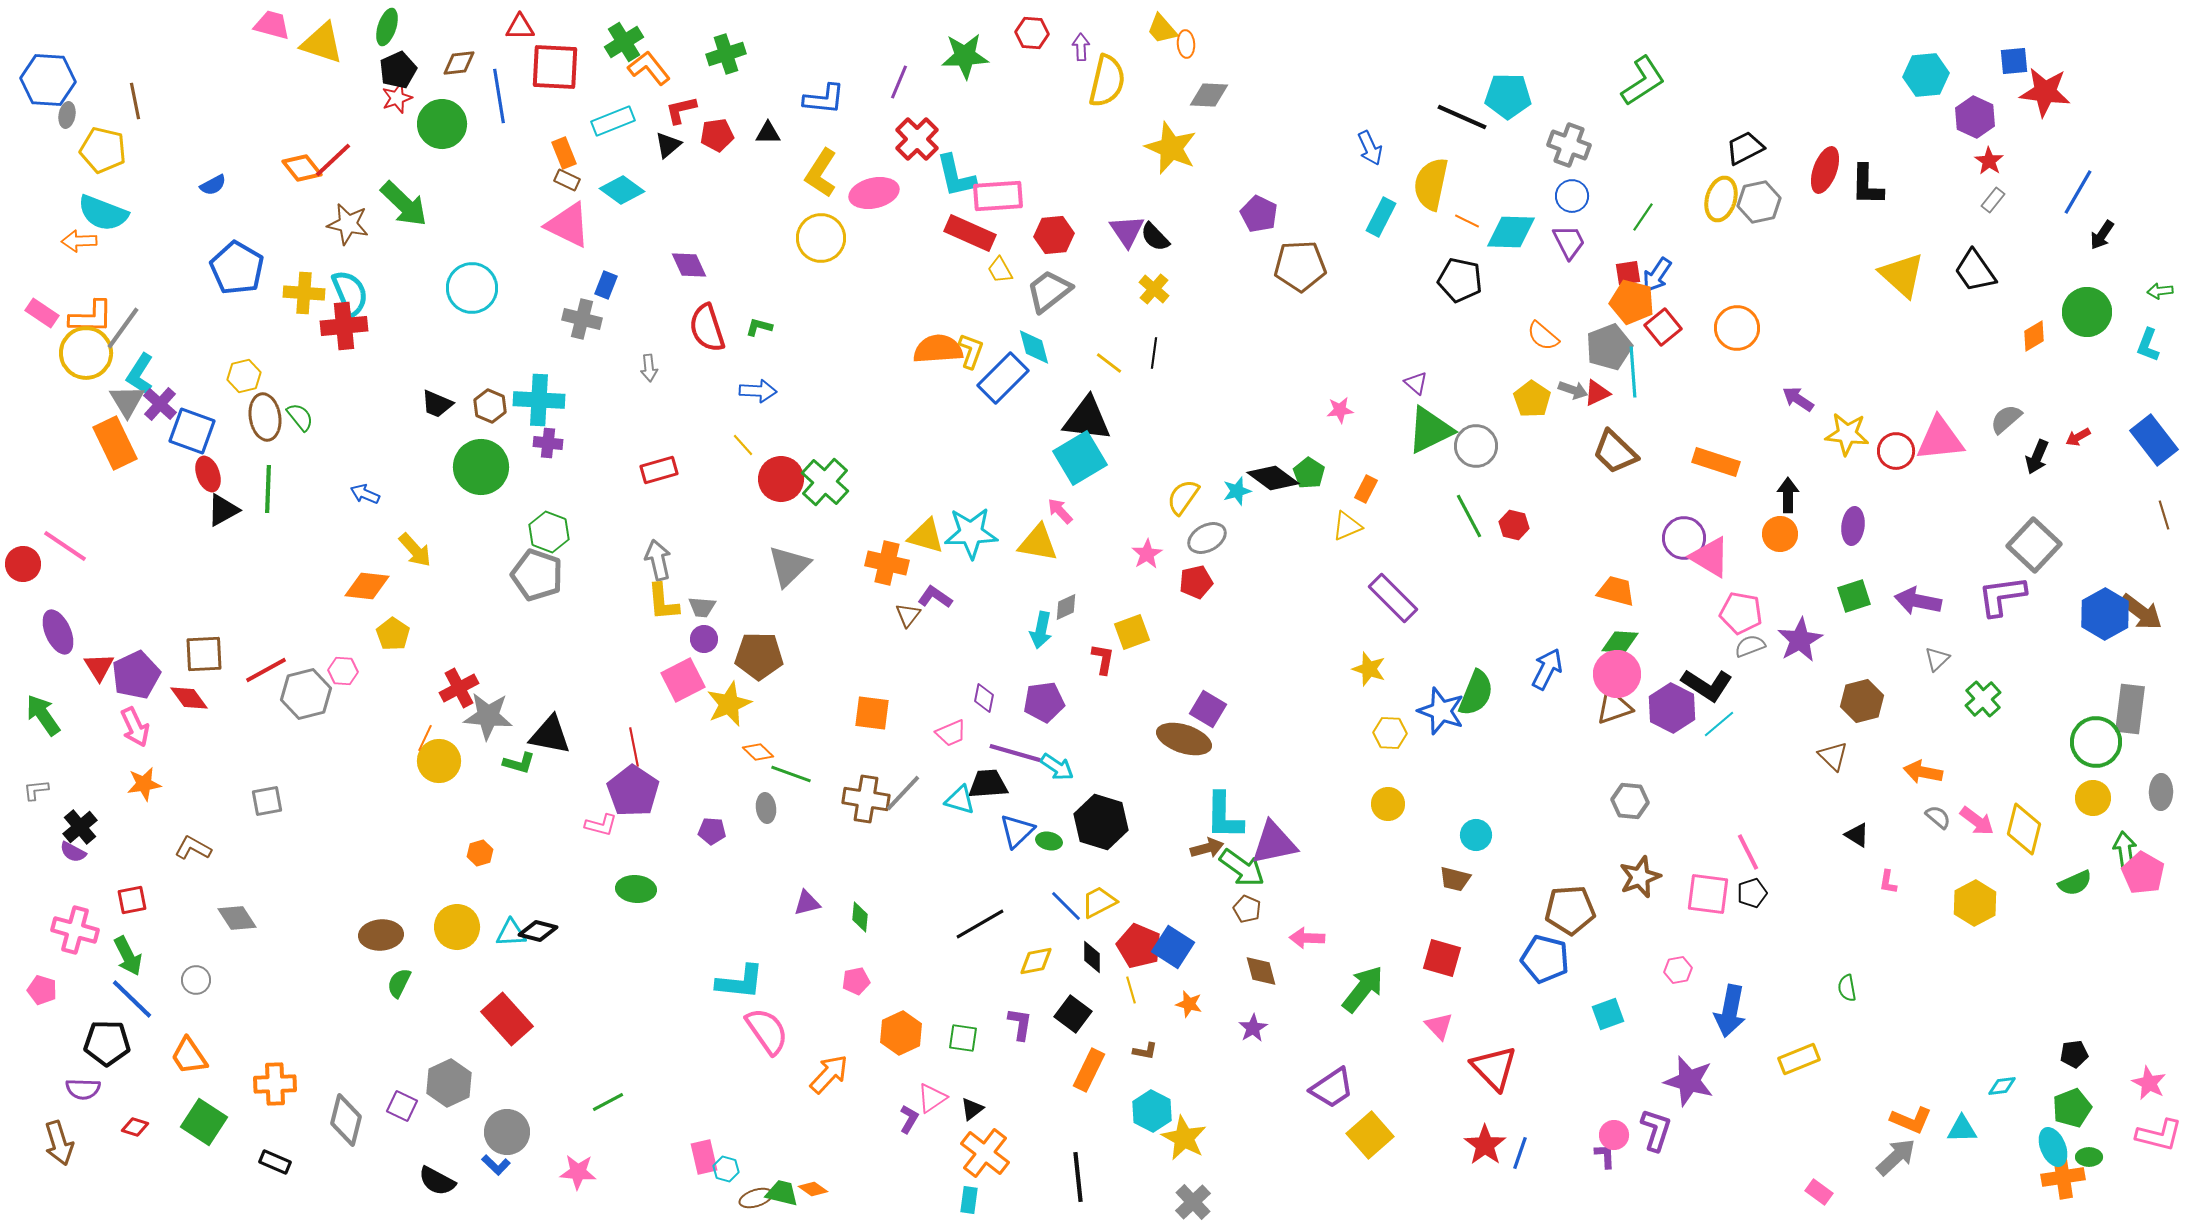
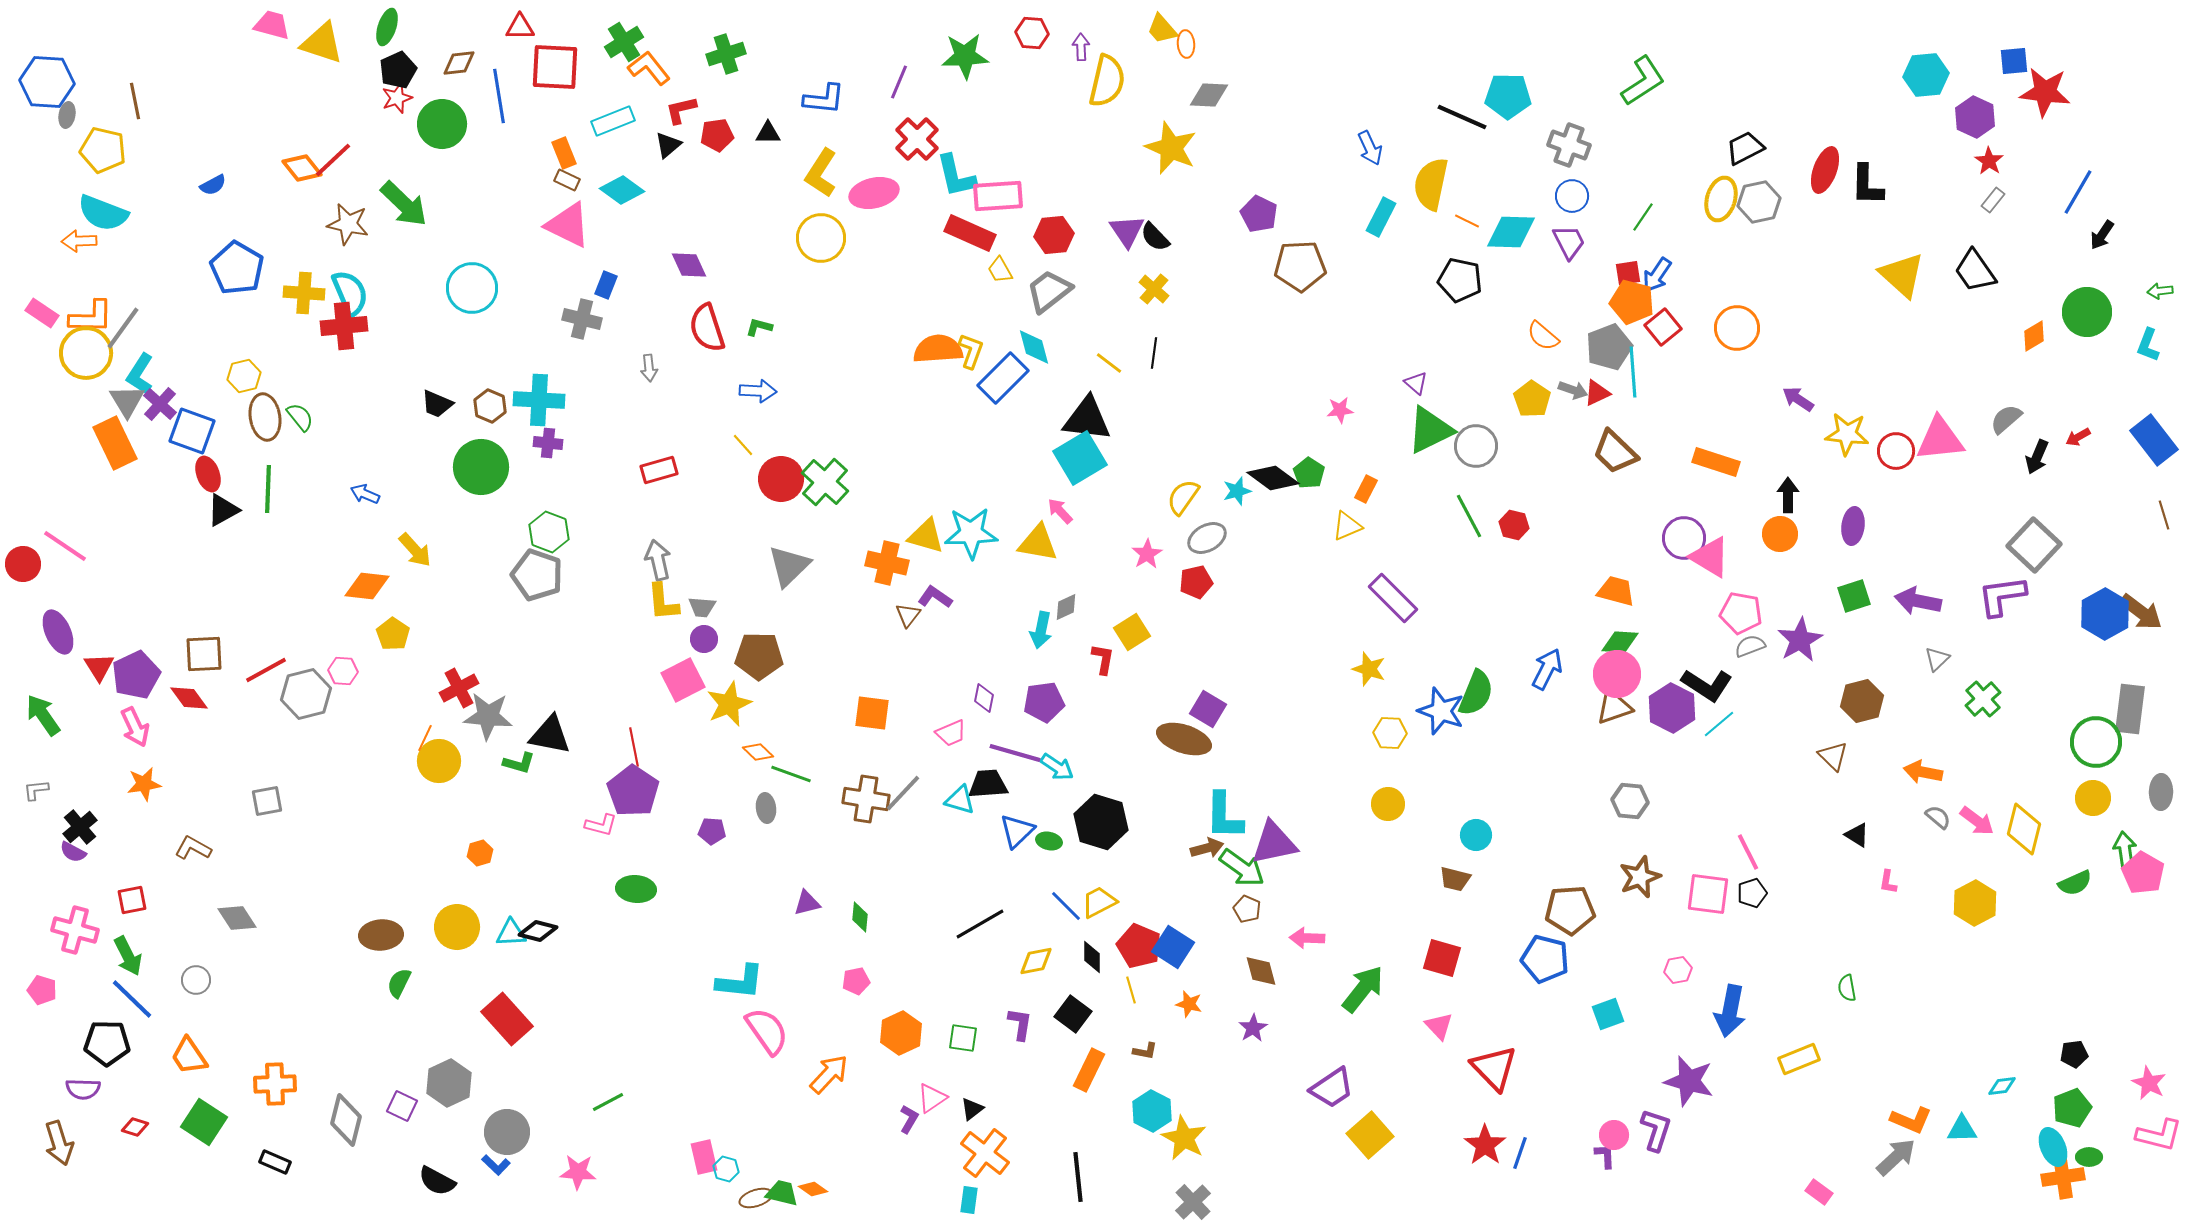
blue hexagon at (48, 80): moved 1 px left, 2 px down
yellow square at (1132, 632): rotated 12 degrees counterclockwise
